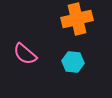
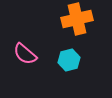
cyan hexagon: moved 4 px left, 2 px up; rotated 20 degrees counterclockwise
